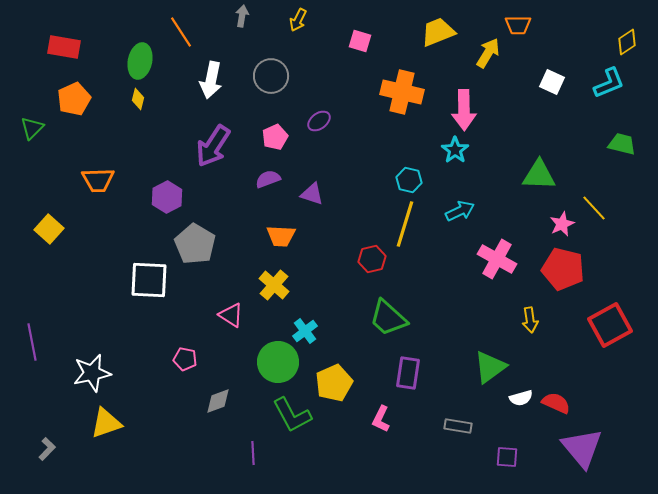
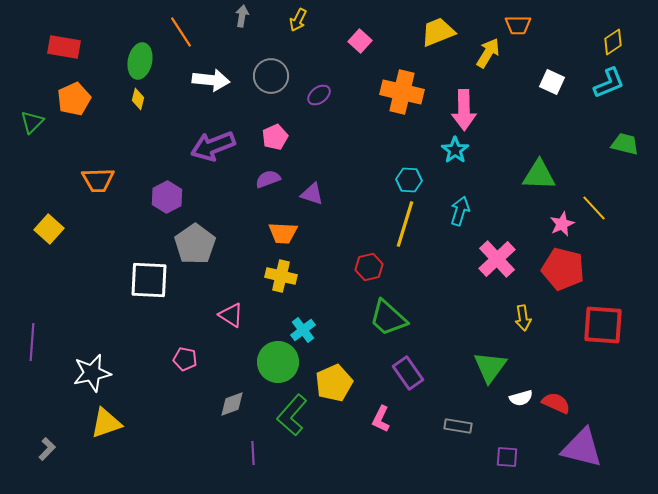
pink square at (360, 41): rotated 25 degrees clockwise
yellow diamond at (627, 42): moved 14 px left
white arrow at (211, 80): rotated 96 degrees counterclockwise
purple ellipse at (319, 121): moved 26 px up
green triangle at (32, 128): moved 6 px up
green trapezoid at (622, 144): moved 3 px right
purple arrow at (213, 146): rotated 36 degrees clockwise
cyan hexagon at (409, 180): rotated 10 degrees counterclockwise
cyan arrow at (460, 211): rotated 48 degrees counterclockwise
orange trapezoid at (281, 236): moved 2 px right, 3 px up
gray pentagon at (195, 244): rotated 6 degrees clockwise
red hexagon at (372, 259): moved 3 px left, 8 px down
pink cross at (497, 259): rotated 18 degrees clockwise
yellow cross at (274, 285): moved 7 px right, 9 px up; rotated 28 degrees counterclockwise
yellow arrow at (530, 320): moved 7 px left, 2 px up
red square at (610, 325): moved 7 px left; rotated 33 degrees clockwise
cyan cross at (305, 331): moved 2 px left, 1 px up
purple line at (32, 342): rotated 15 degrees clockwise
green triangle at (490, 367): rotated 18 degrees counterclockwise
purple rectangle at (408, 373): rotated 44 degrees counterclockwise
gray diamond at (218, 401): moved 14 px right, 3 px down
green L-shape at (292, 415): rotated 69 degrees clockwise
purple triangle at (582, 448): rotated 36 degrees counterclockwise
